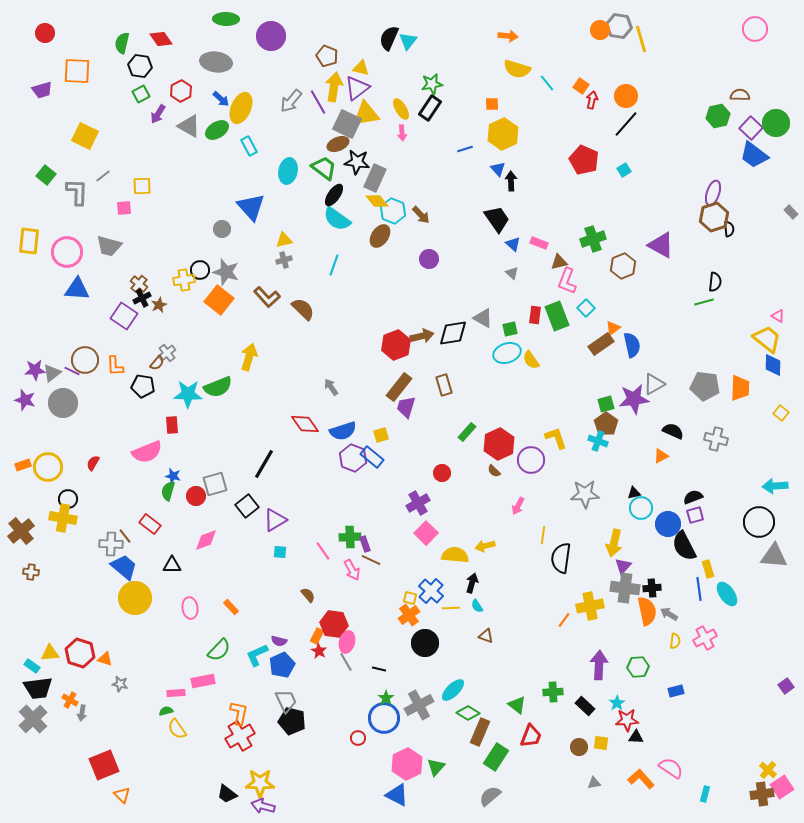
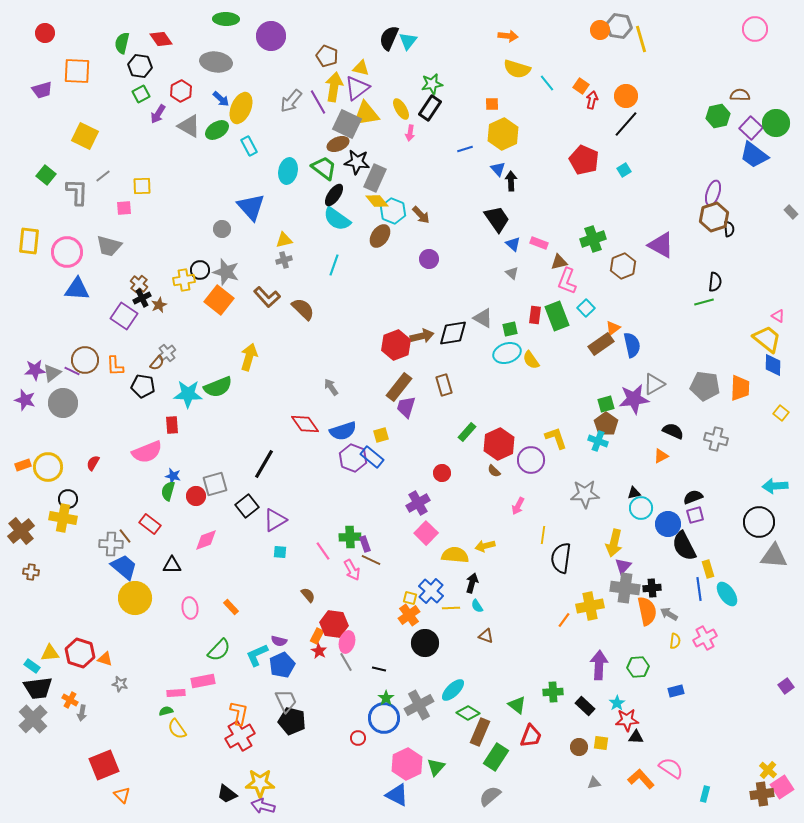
pink arrow at (402, 133): moved 8 px right; rotated 14 degrees clockwise
